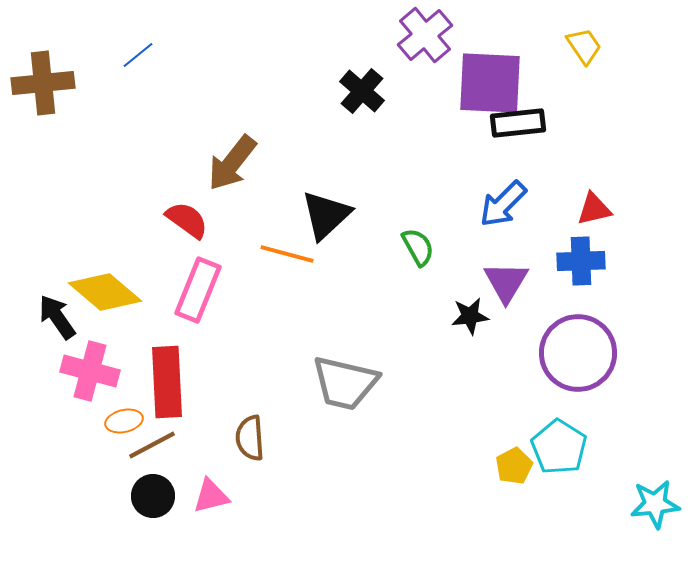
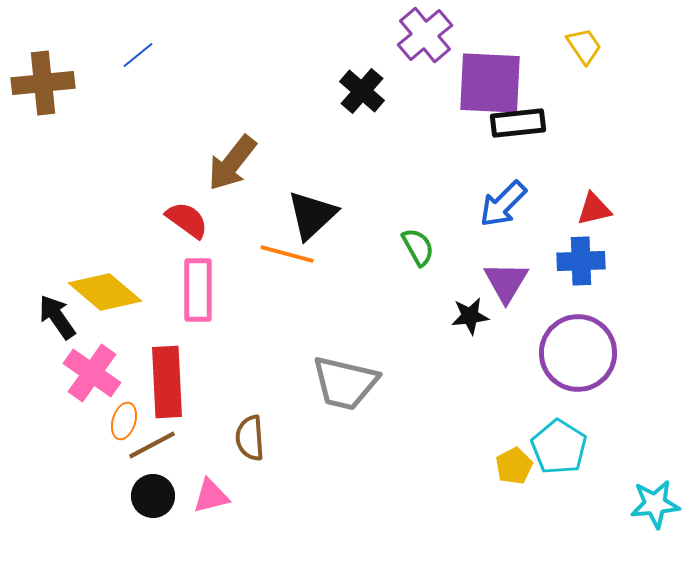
black triangle: moved 14 px left
pink rectangle: rotated 22 degrees counterclockwise
pink cross: moved 2 px right, 2 px down; rotated 20 degrees clockwise
orange ellipse: rotated 60 degrees counterclockwise
